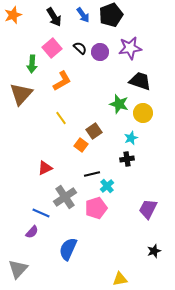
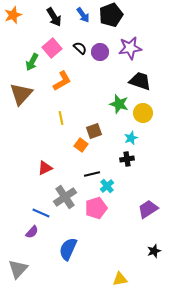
green arrow: moved 2 px up; rotated 24 degrees clockwise
yellow line: rotated 24 degrees clockwise
brown square: rotated 14 degrees clockwise
purple trapezoid: rotated 30 degrees clockwise
